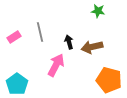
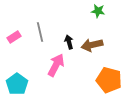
brown arrow: moved 2 px up
